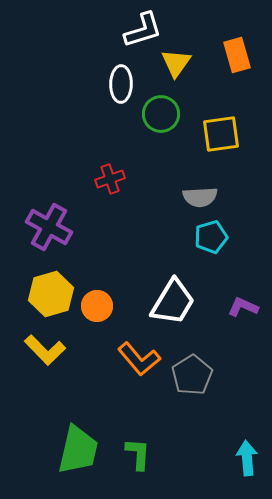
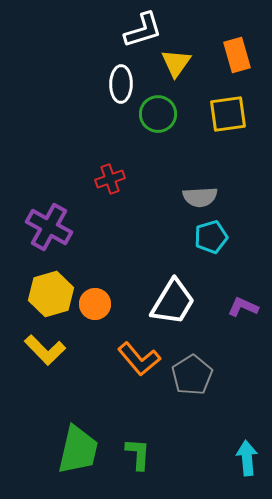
green circle: moved 3 px left
yellow square: moved 7 px right, 20 px up
orange circle: moved 2 px left, 2 px up
